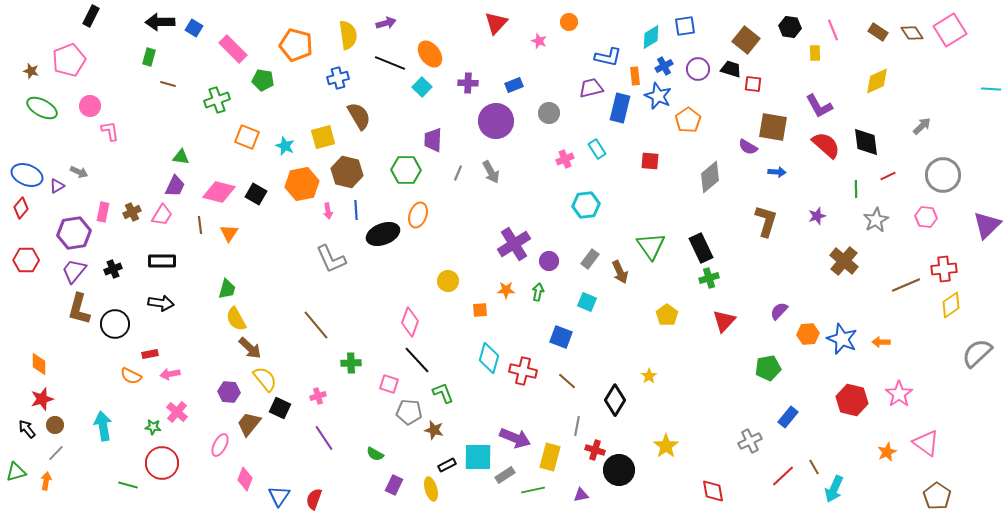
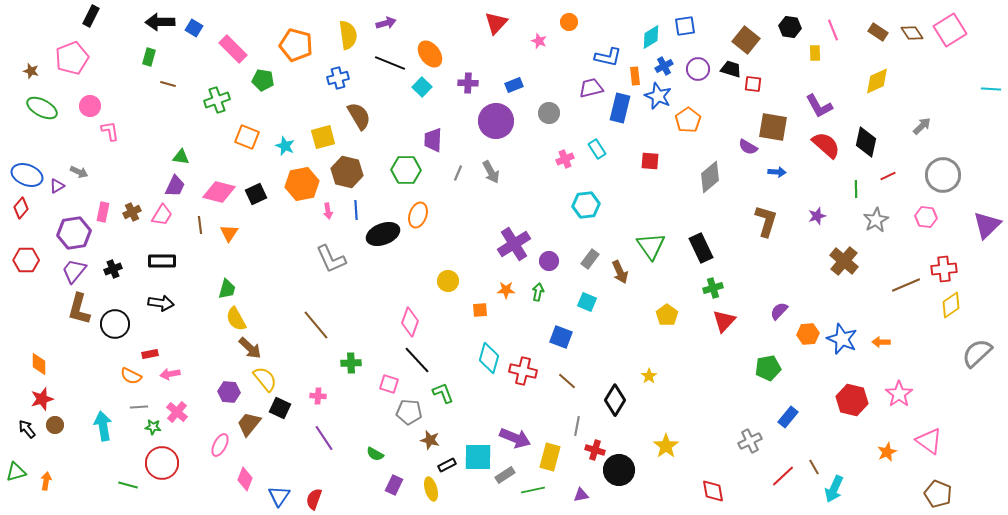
pink pentagon at (69, 60): moved 3 px right, 2 px up
black diamond at (866, 142): rotated 20 degrees clockwise
black square at (256, 194): rotated 35 degrees clockwise
green cross at (709, 278): moved 4 px right, 10 px down
pink cross at (318, 396): rotated 21 degrees clockwise
brown star at (434, 430): moved 4 px left, 10 px down
pink triangle at (926, 443): moved 3 px right, 2 px up
gray line at (56, 453): moved 83 px right, 46 px up; rotated 42 degrees clockwise
brown pentagon at (937, 496): moved 1 px right, 2 px up; rotated 12 degrees counterclockwise
